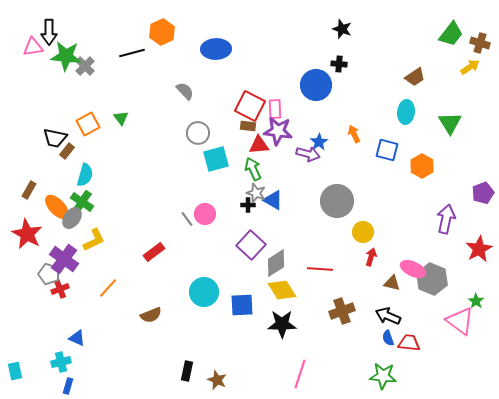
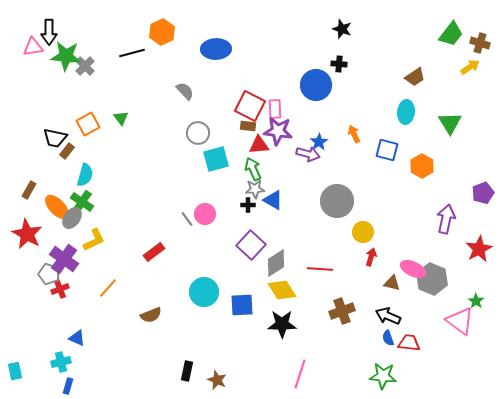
gray star at (256, 193): moved 1 px left, 4 px up; rotated 24 degrees counterclockwise
